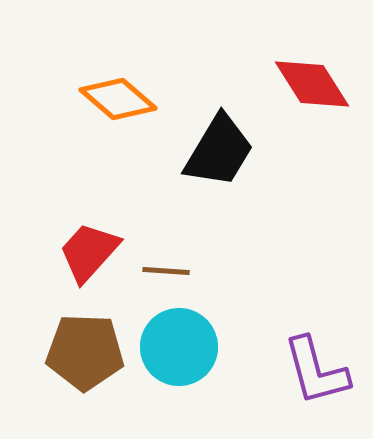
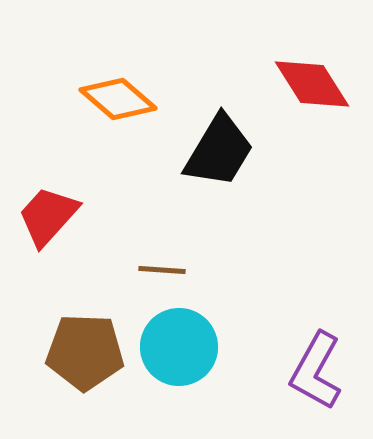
red trapezoid: moved 41 px left, 36 px up
brown line: moved 4 px left, 1 px up
purple L-shape: rotated 44 degrees clockwise
